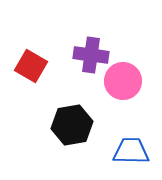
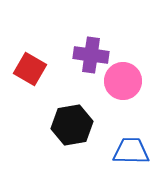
red square: moved 1 px left, 3 px down
